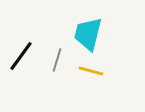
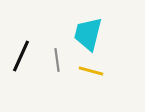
black line: rotated 12 degrees counterclockwise
gray line: rotated 25 degrees counterclockwise
